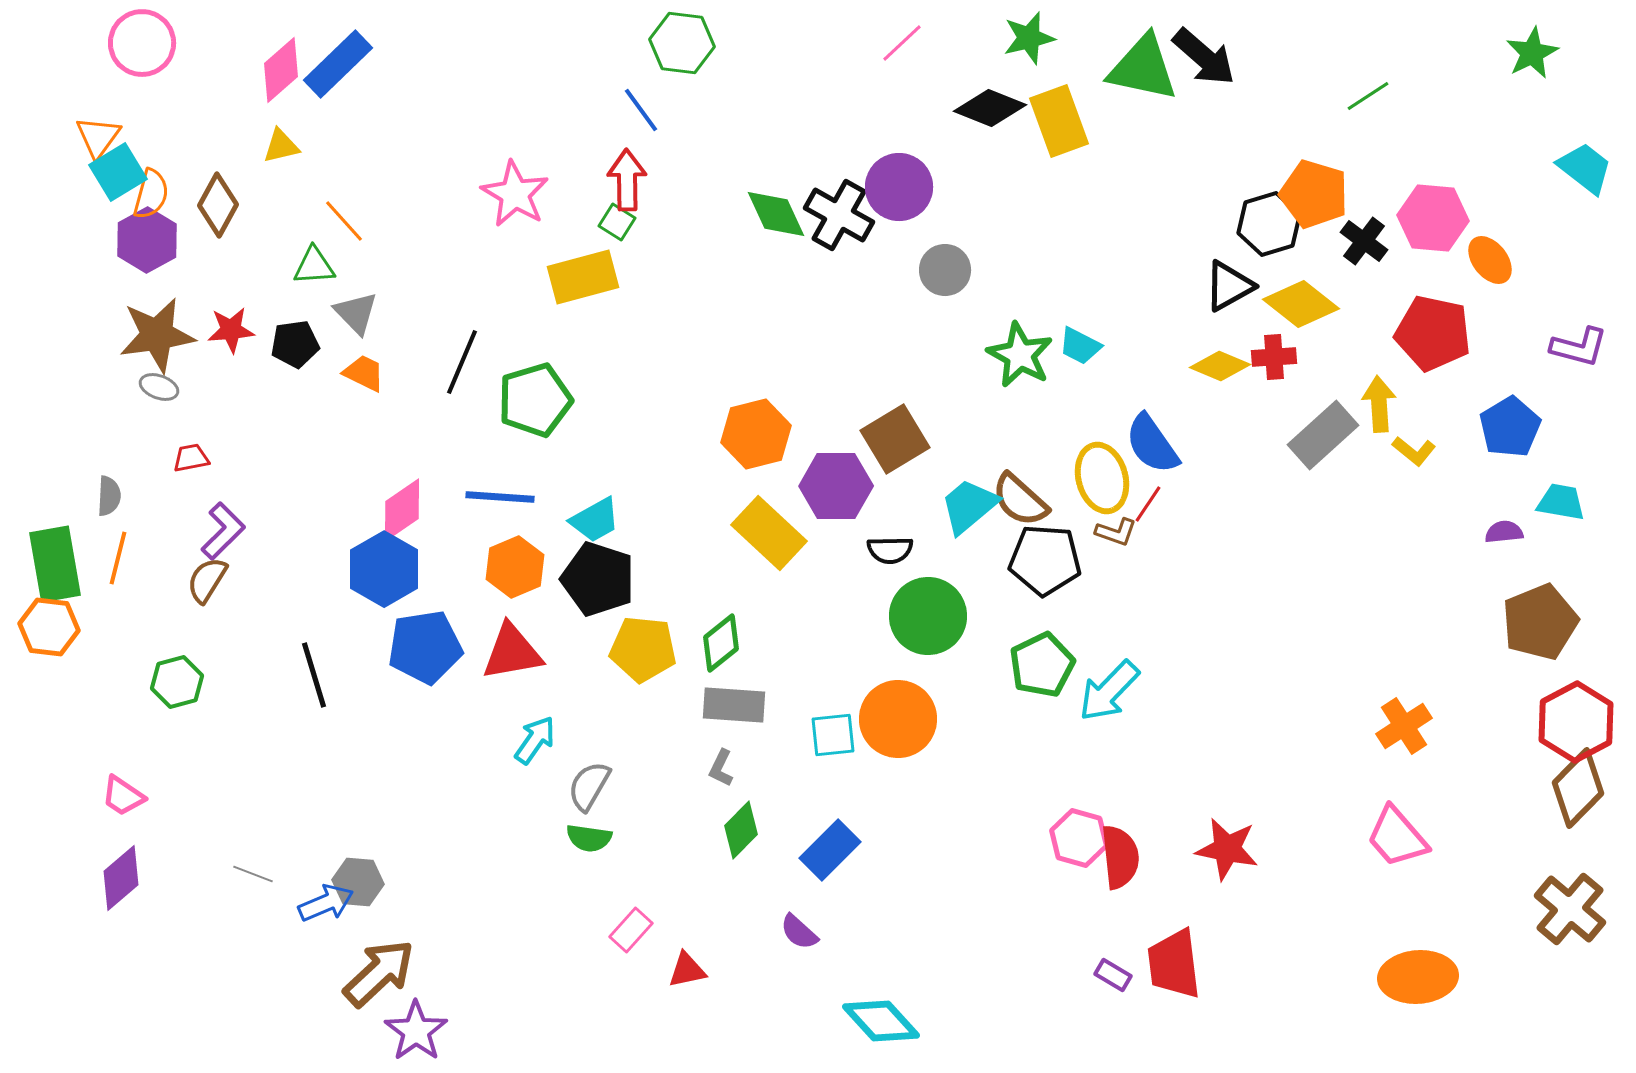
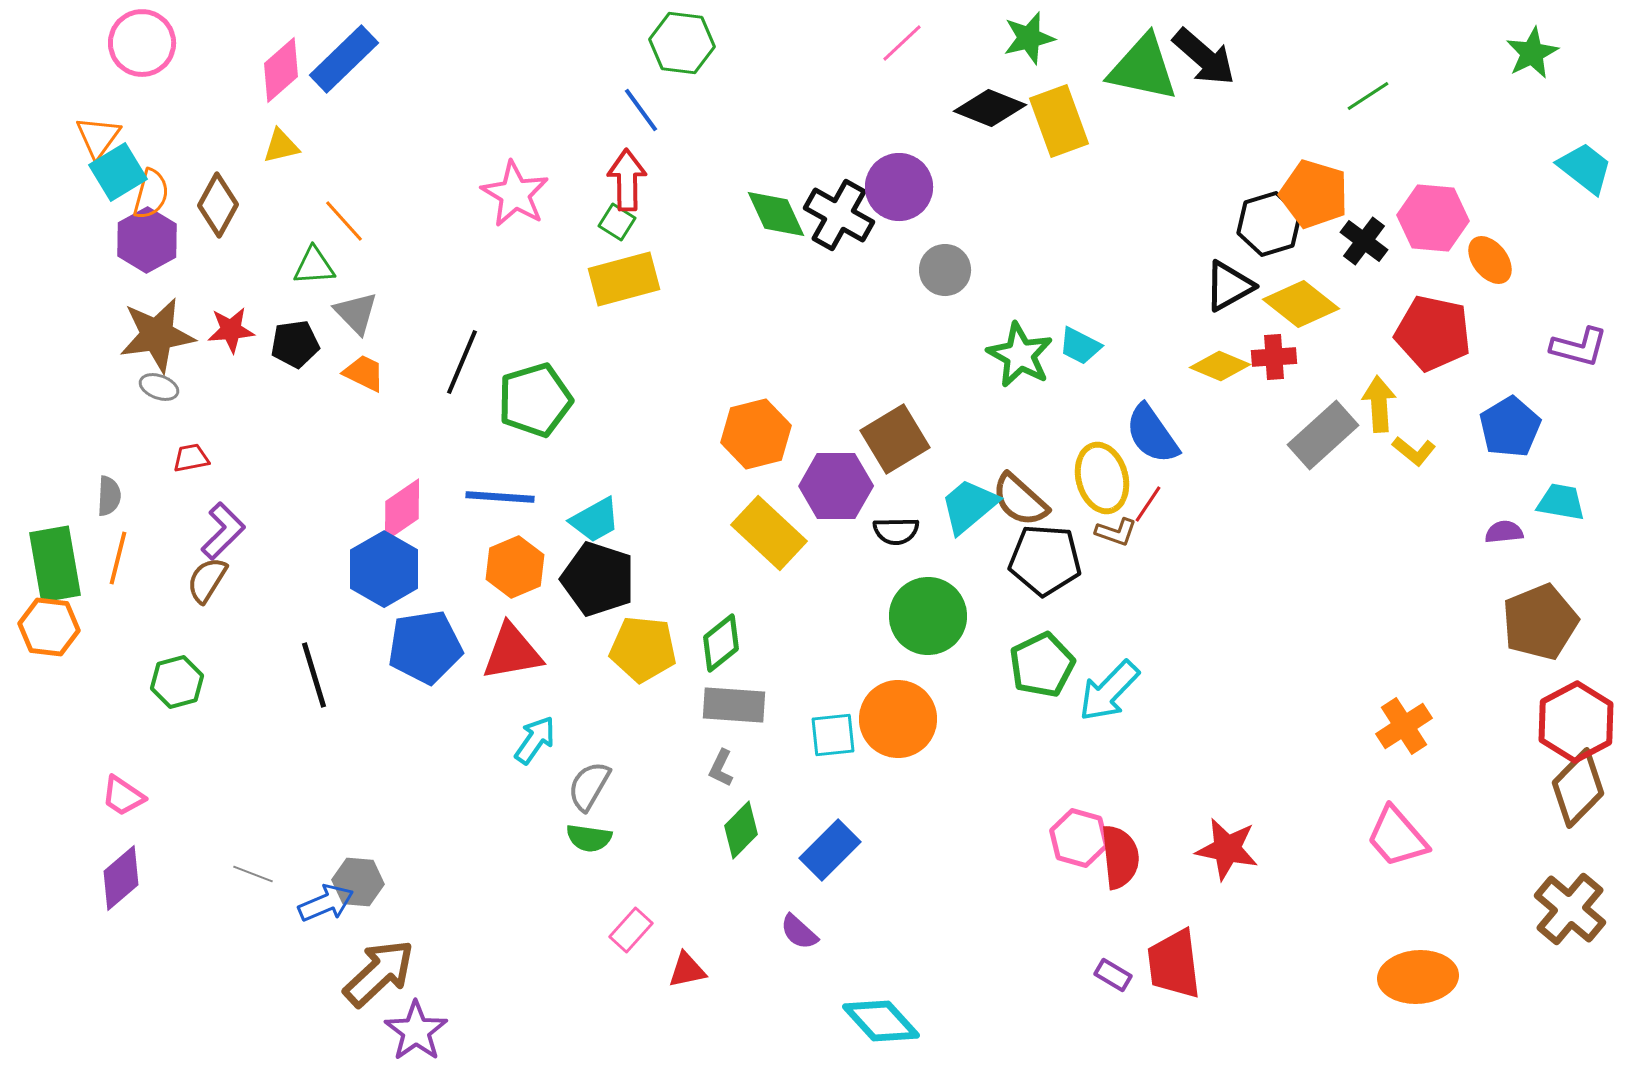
blue rectangle at (338, 64): moved 6 px right, 5 px up
yellow rectangle at (583, 277): moved 41 px right, 2 px down
blue semicircle at (1152, 444): moved 10 px up
black semicircle at (890, 550): moved 6 px right, 19 px up
